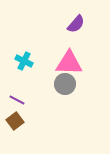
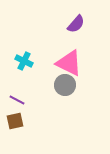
pink triangle: rotated 24 degrees clockwise
gray circle: moved 1 px down
brown square: rotated 24 degrees clockwise
